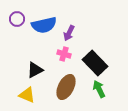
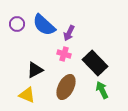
purple circle: moved 5 px down
blue semicircle: rotated 55 degrees clockwise
green arrow: moved 3 px right, 1 px down
